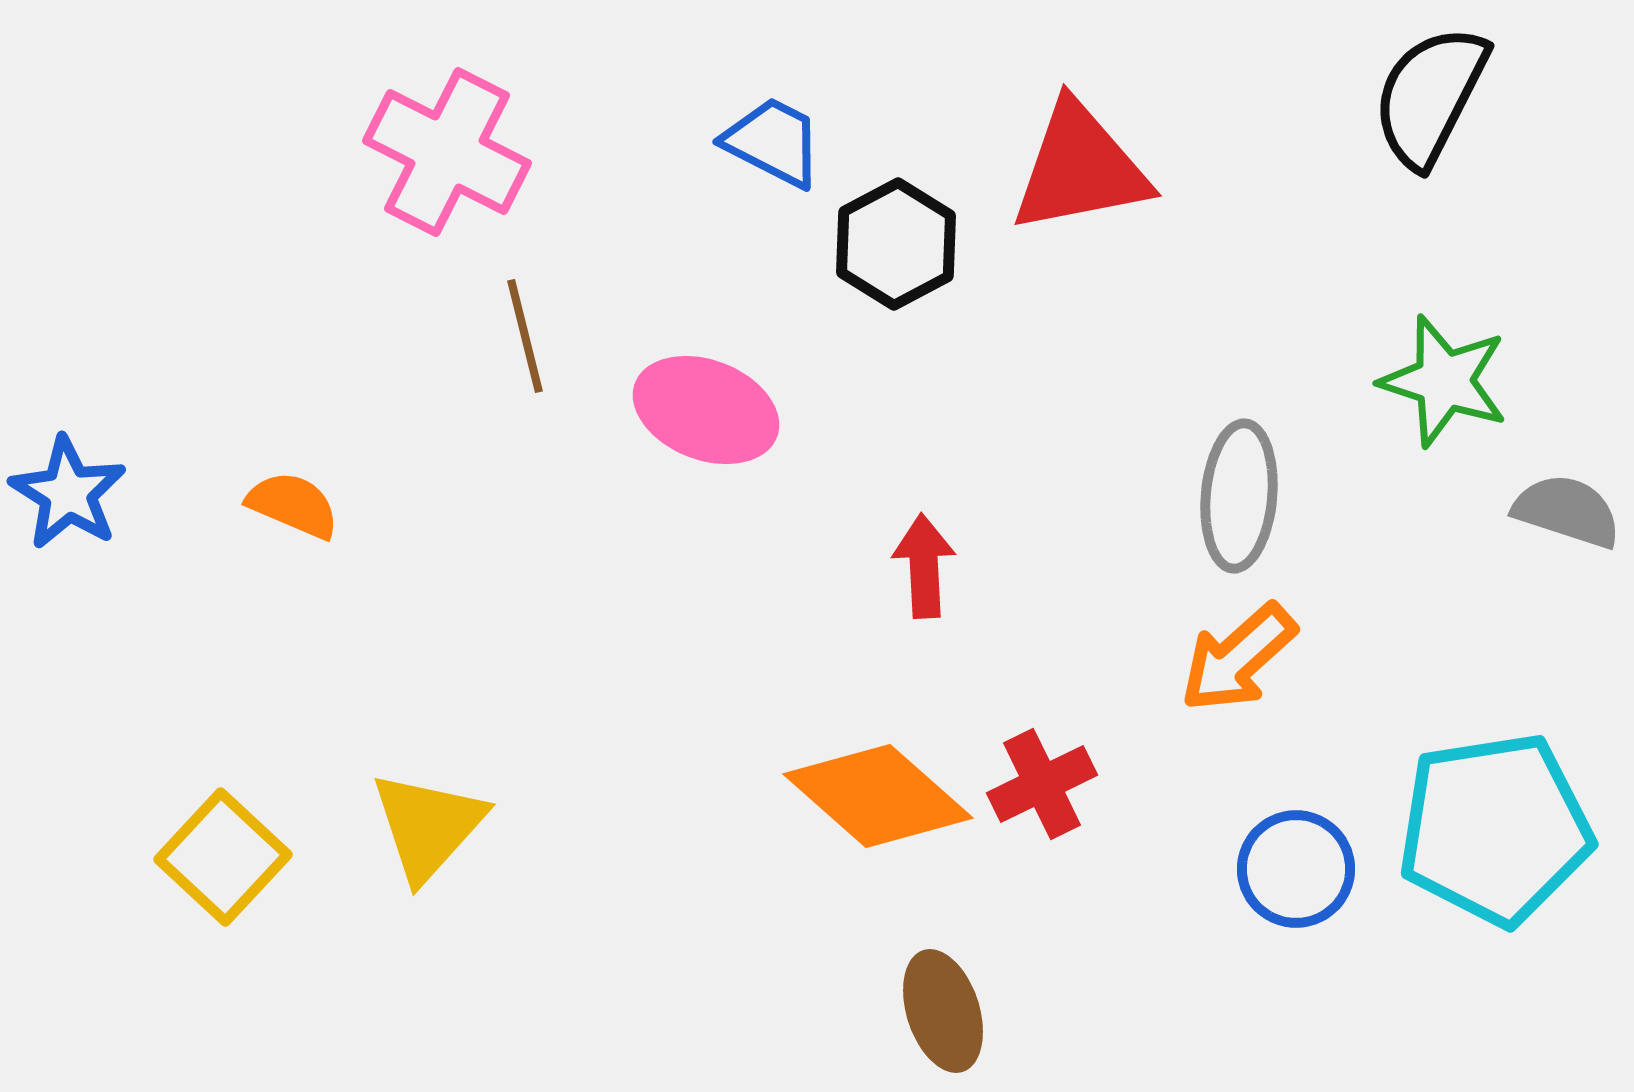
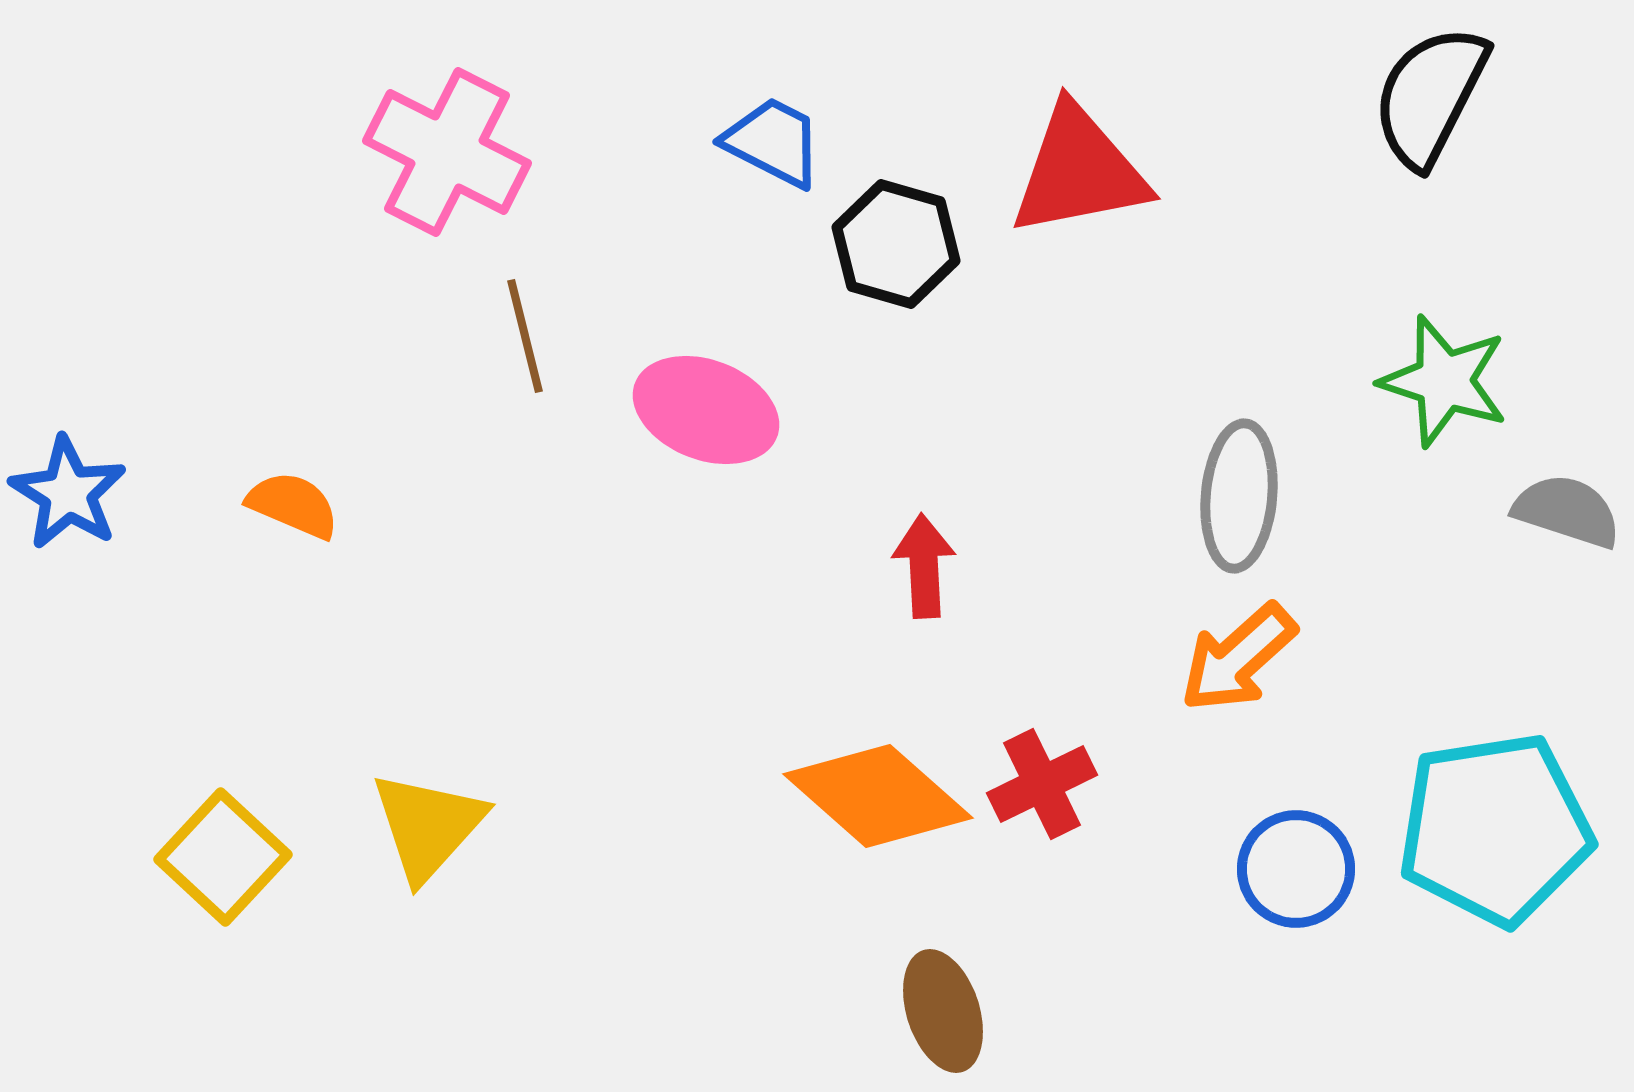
red triangle: moved 1 px left, 3 px down
black hexagon: rotated 16 degrees counterclockwise
